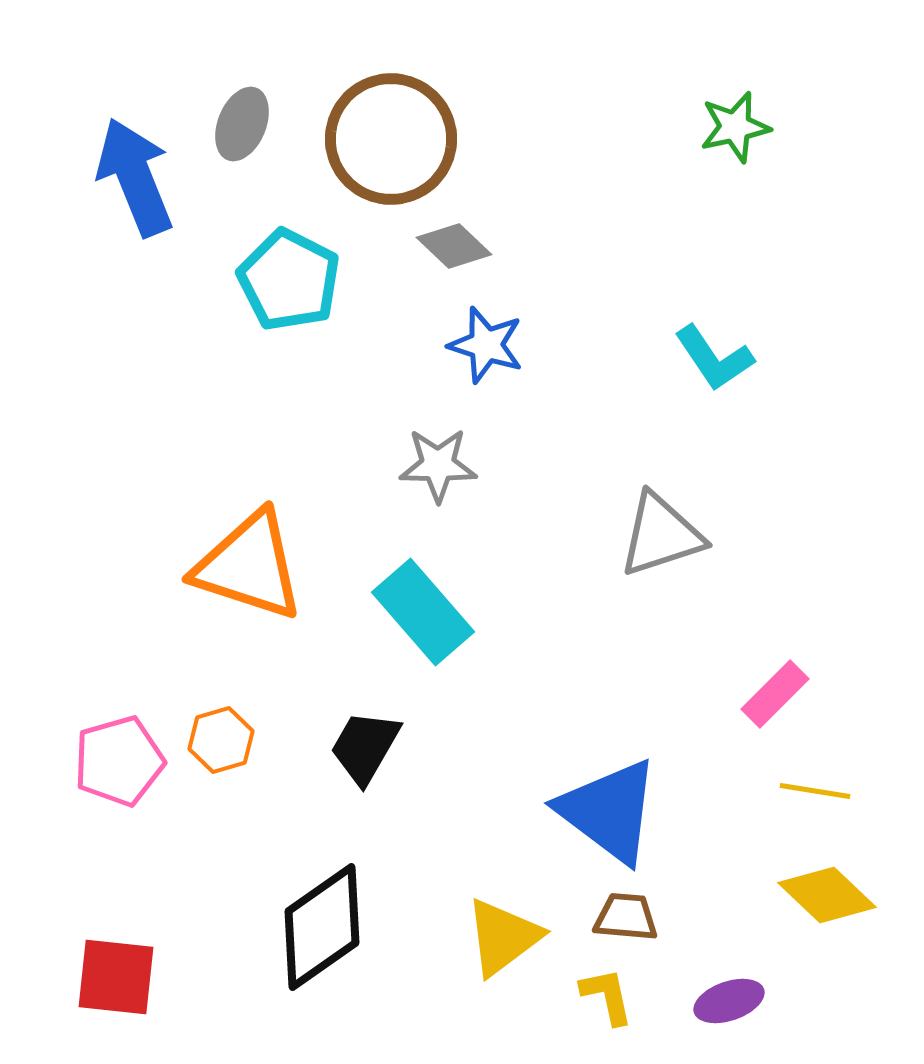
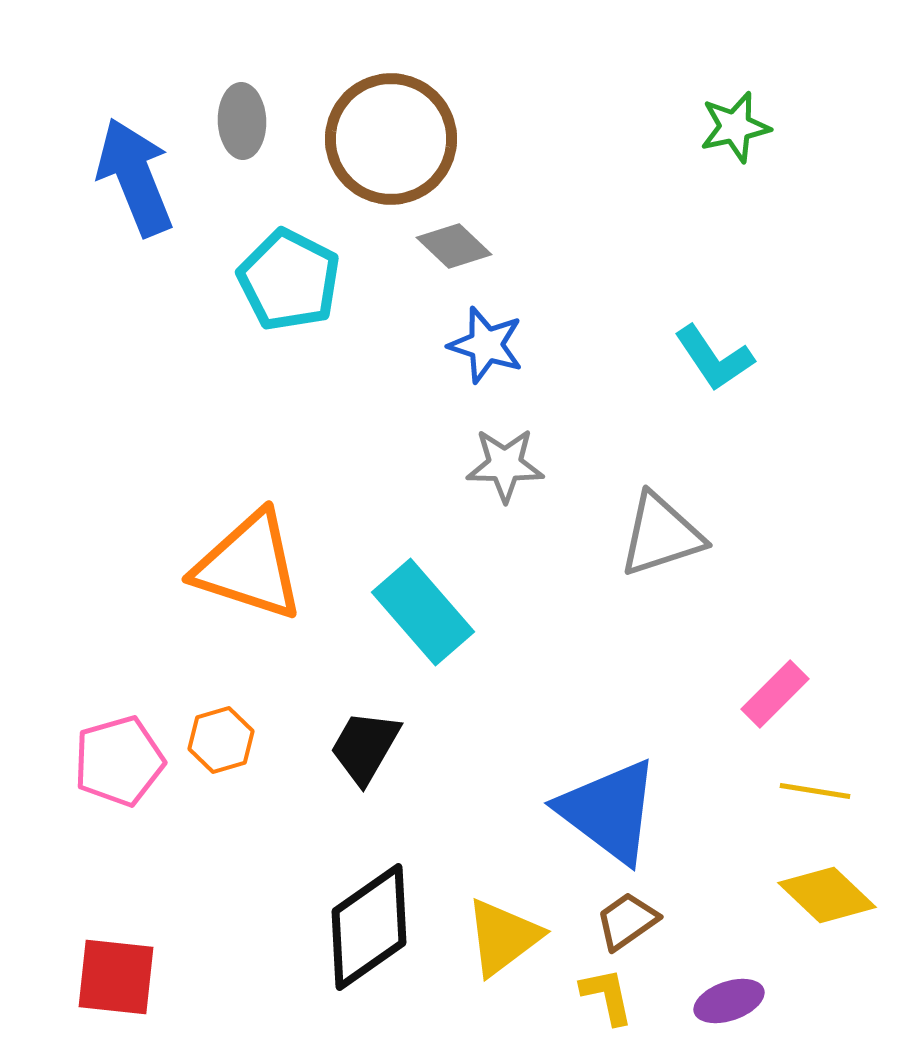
gray ellipse: moved 3 px up; rotated 24 degrees counterclockwise
gray star: moved 67 px right
brown trapezoid: moved 1 px right, 4 px down; rotated 40 degrees counterclockwise
black diamond: moved 47 px right
